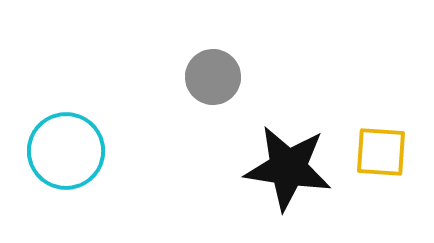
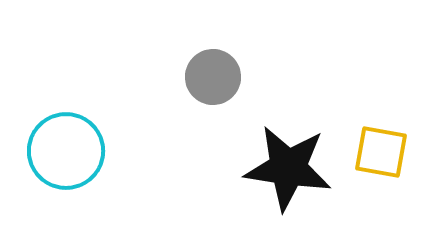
yellow square: rotated 6 degrees clockwise
